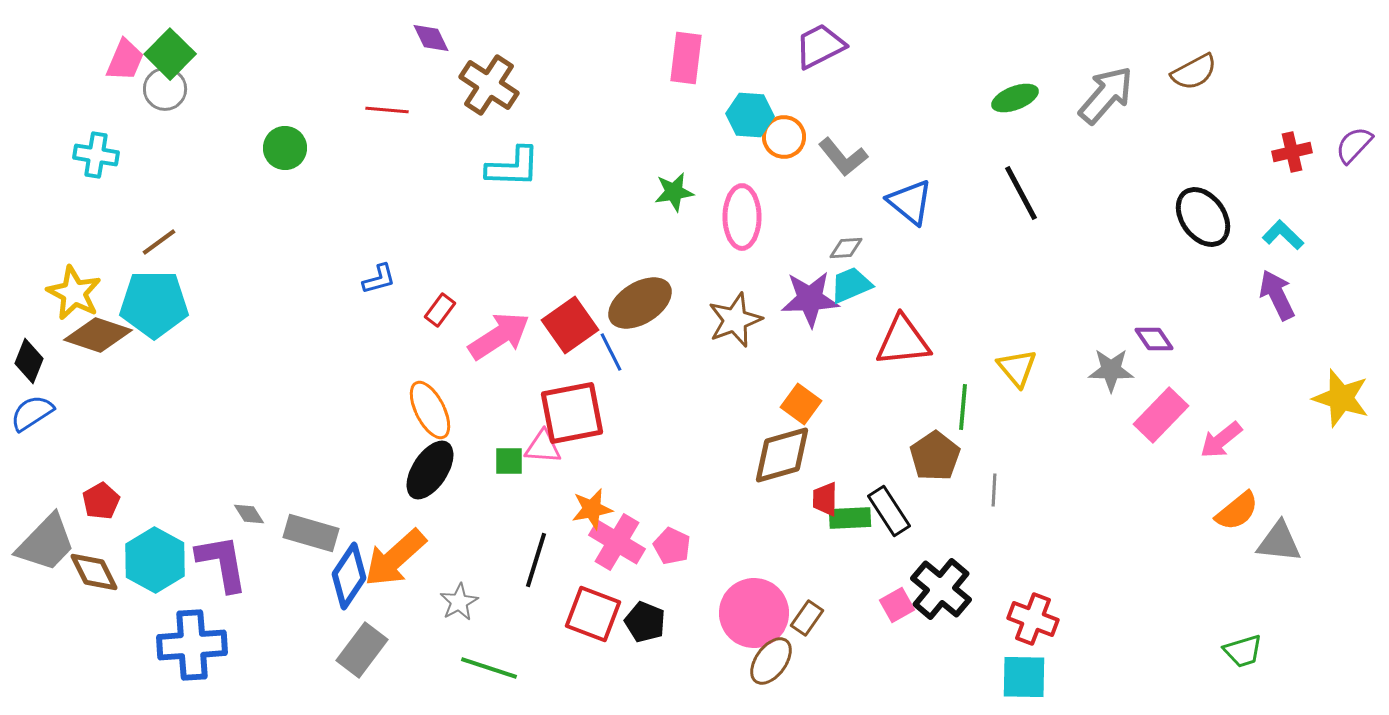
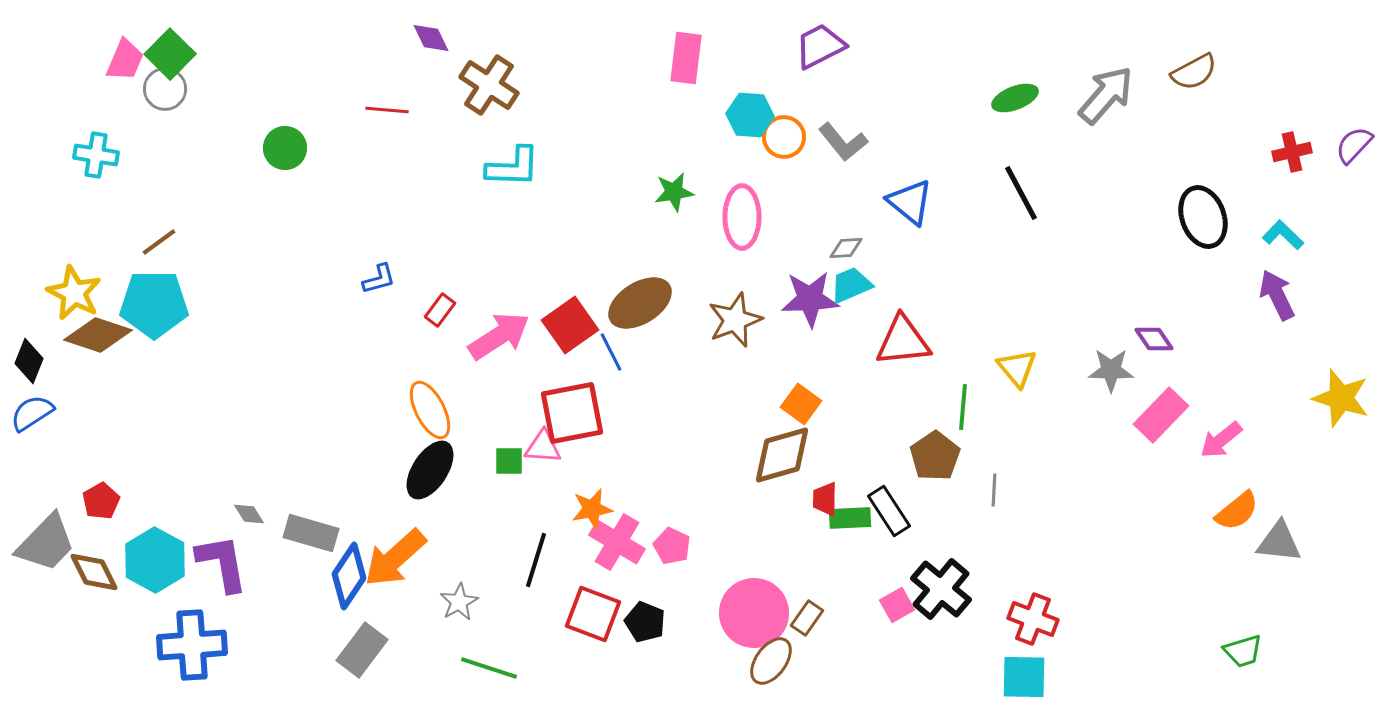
gray L-shape at (843, 157): moved 15 px up
black ellipse at (1203, 217): rotated 16 degrees clockwise
